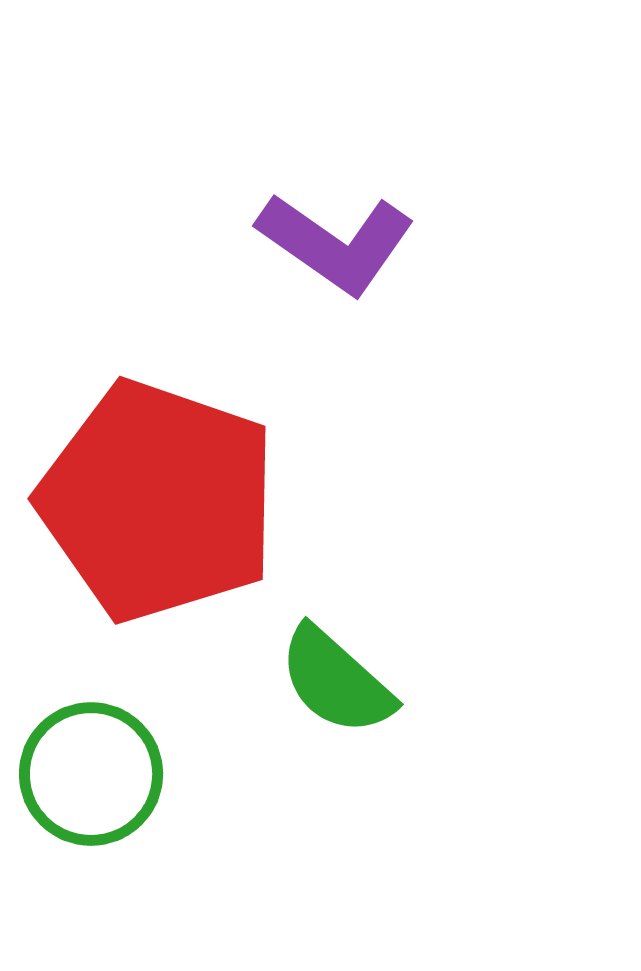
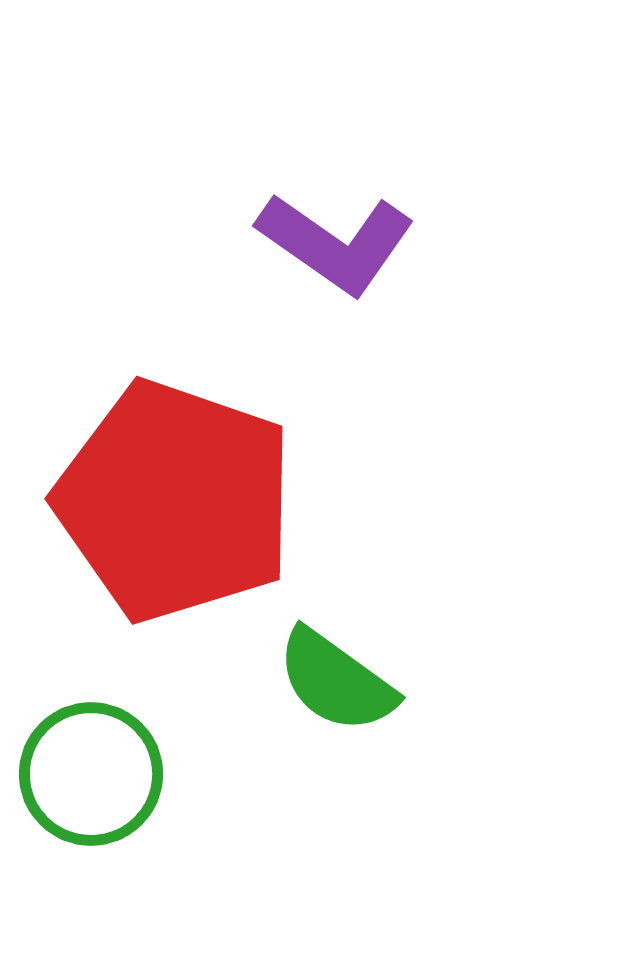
red pentagon: moved 17 px right
green semicircle: rotated 6 degrees counterclockwise
